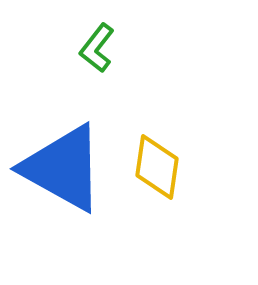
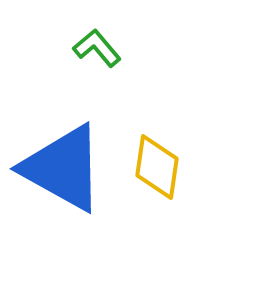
green L-shape: rotated 102 degrees clockwise
